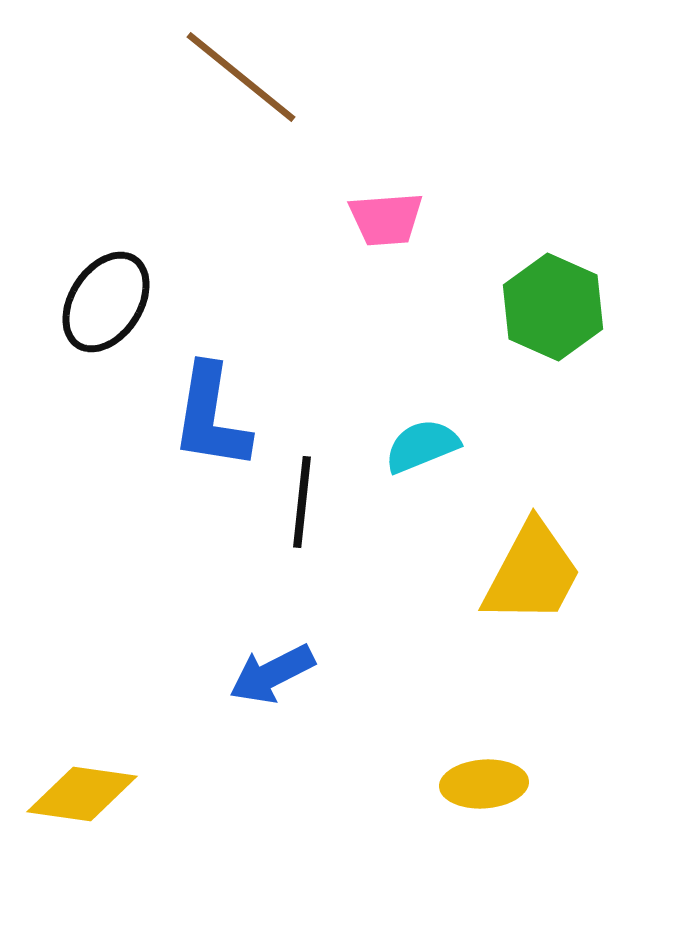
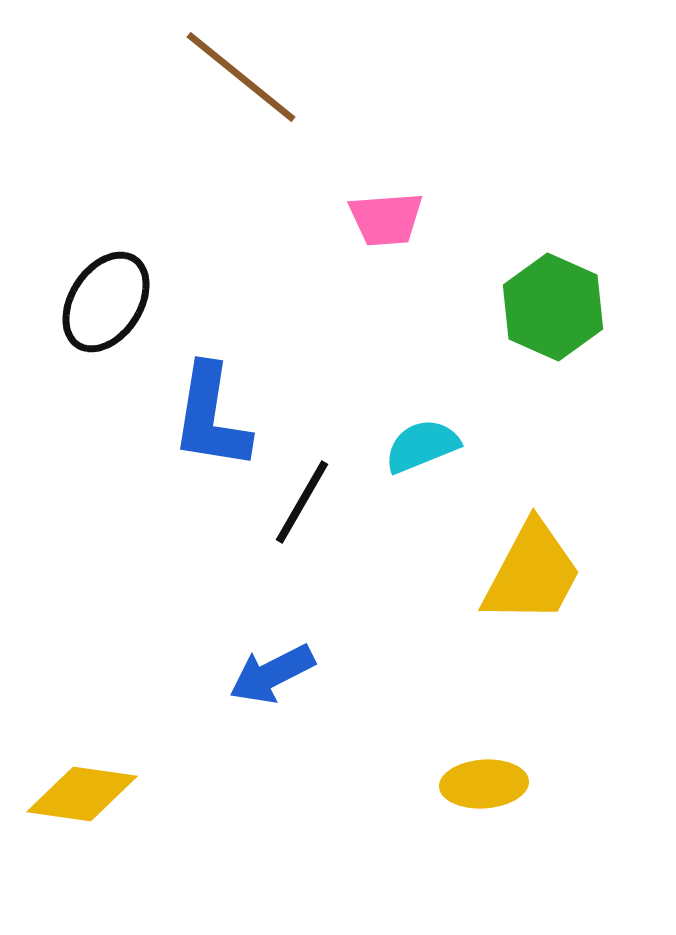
black line: rotated 24 degrees clockwise
